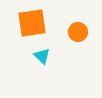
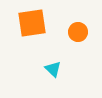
cyan triangle: moved 11 px right, 13 px down
